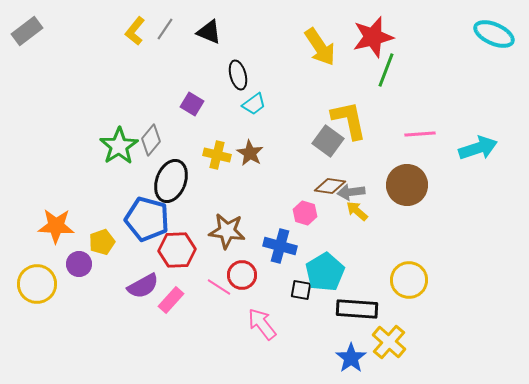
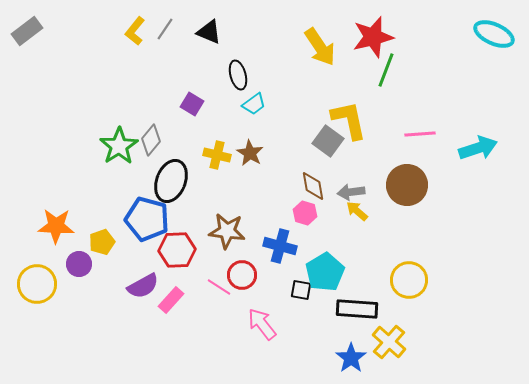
brown diamond at (330, 186): moved 17 px left; rotated 72 degrees clockwise
